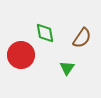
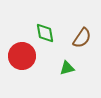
red circle: moved 1 px right, 1 px down
green triangle: rotated 42 degrees clockwise
